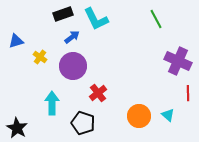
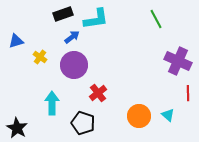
cyan L-shape: rotated 72 degrees counterclockwise
purple circle: moved 1 px right, 1 px up
